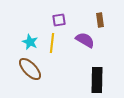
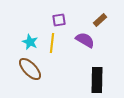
brown rectangle: rotated 56 degrees clockwise
